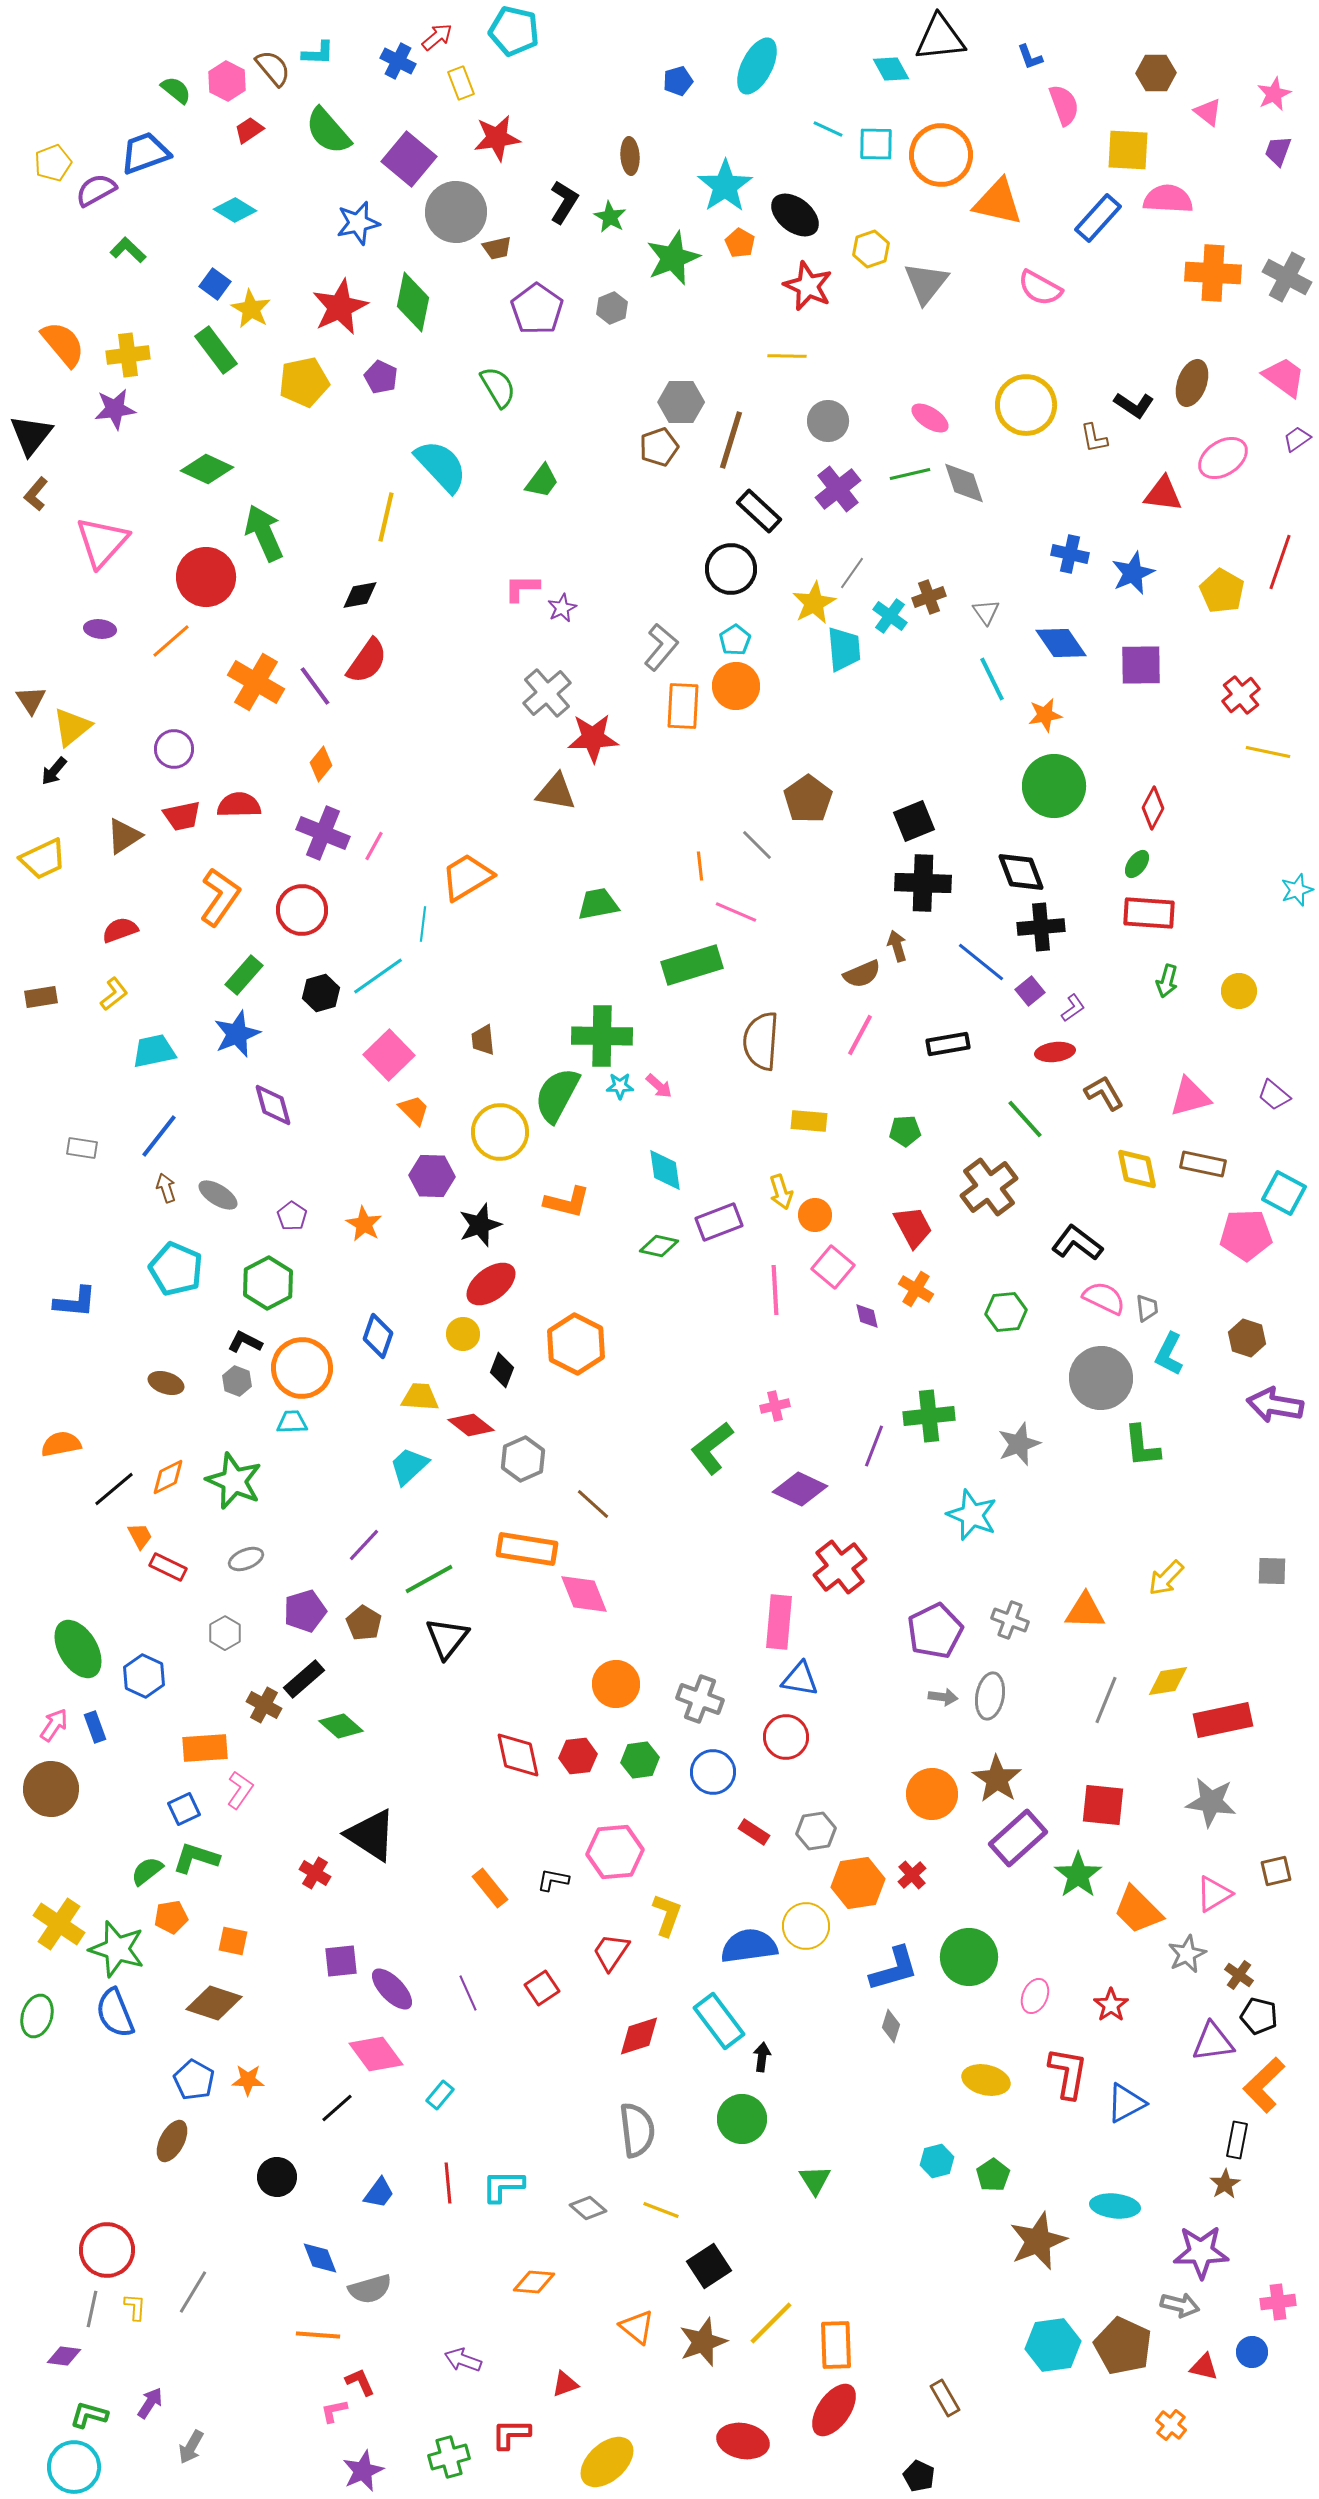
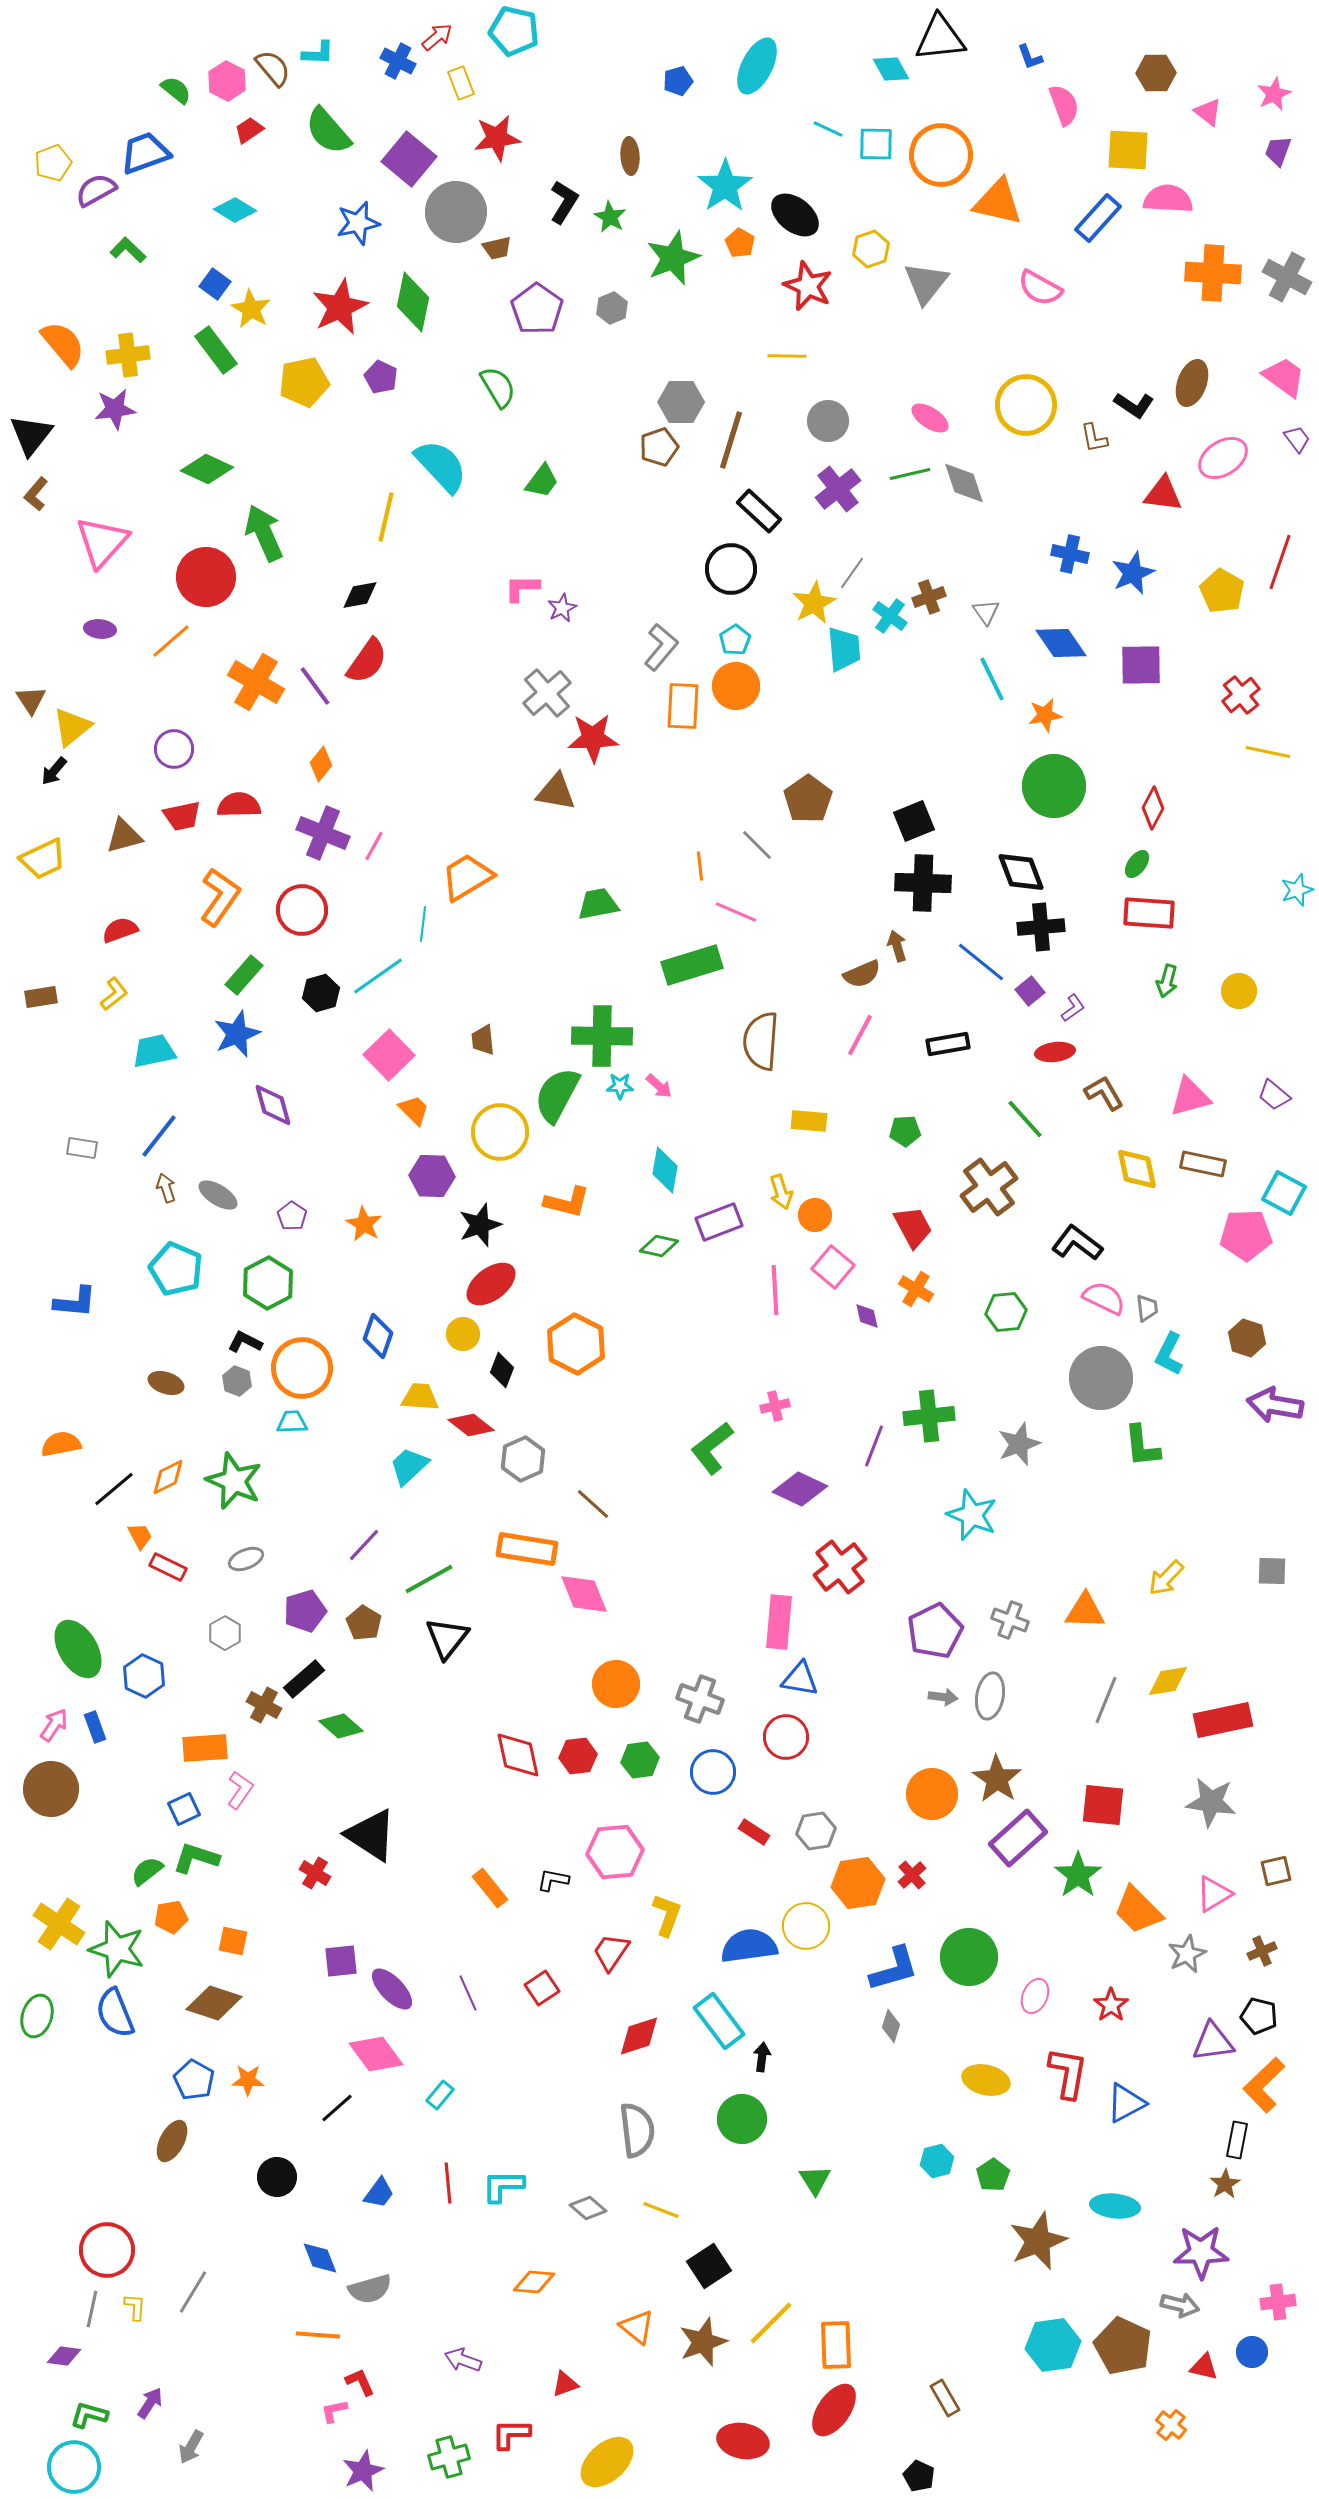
purple trapezoid at (1297, 439): rotated 88 degrees clockwise
brown triangle at (124, 836): rotated 18 degrees clockwise
cyan diamond at (665, 1170): rotated 18 degrees clockwise
brown cross at (1239, 1975): moved 23 px right, 24 px up; rotated 32 degrees clockwise
